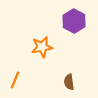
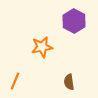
orange line: moved 1 px down
